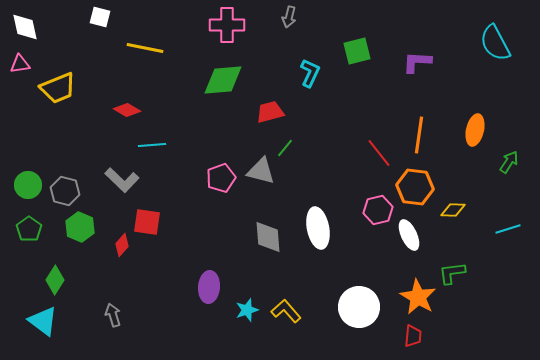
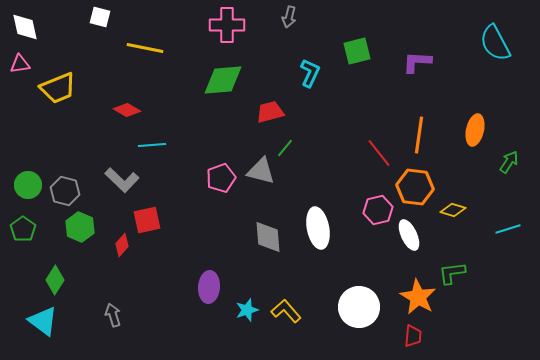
yellow diamond at (453, 210): rotated 15 degrees clockwise
red square at (147, 222): moved 2 px up; rotated 20 degrees counterclockwise
green pentagon at (29, 229): moved 6 px left
